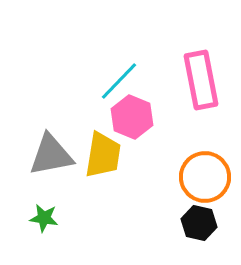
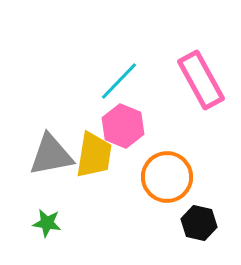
pink rectangle: rotated 18 degrees counterclockwise
pink hexagon: moved 9 px left, 9 px down
yellow trapezoid: moved 9 px left
orange circle: moved 38 px left
green star: moved 3 px right, 5 px down
